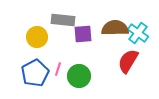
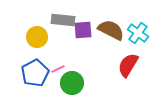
brown semicircle: moved 4 px left, 2 px down; rotated 28 degrees clockwise
purple square: moved 4 px up
red semicircle: moved 4 px down
pink line: rotated 48 degrees clockwise
green circle: moved 7 px left, 7 px down
